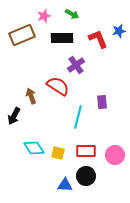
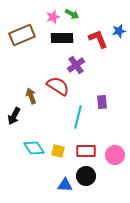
pink star: moved 9 px right, 1 px down
yellow square: moved 2 px up
